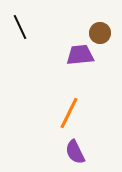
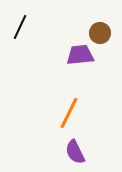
black line: rotated 50 degrees clockwise
